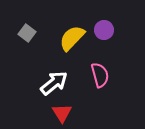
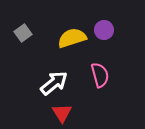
gray square: moved 4 px left; rotated 18 degrees clockwise
yellow semicircle: rotated 28 degrees clockwise
